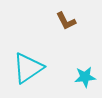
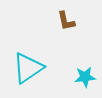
brown L-shape: rotated 15 degrees clockwise
